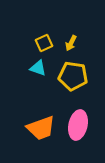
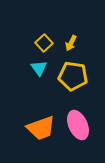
yellow square: rotated 18 degrees counterclockwise
cyan triangle: moved 1 px right; rotated 36 degrees clockwise
pink ellipse: rotated 36 degrees counterclockwise
